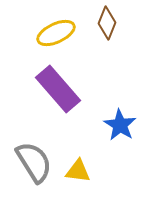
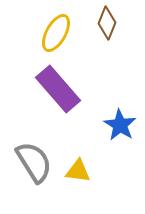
yellow ellipse: rotated 36 degrees counterclockwise
